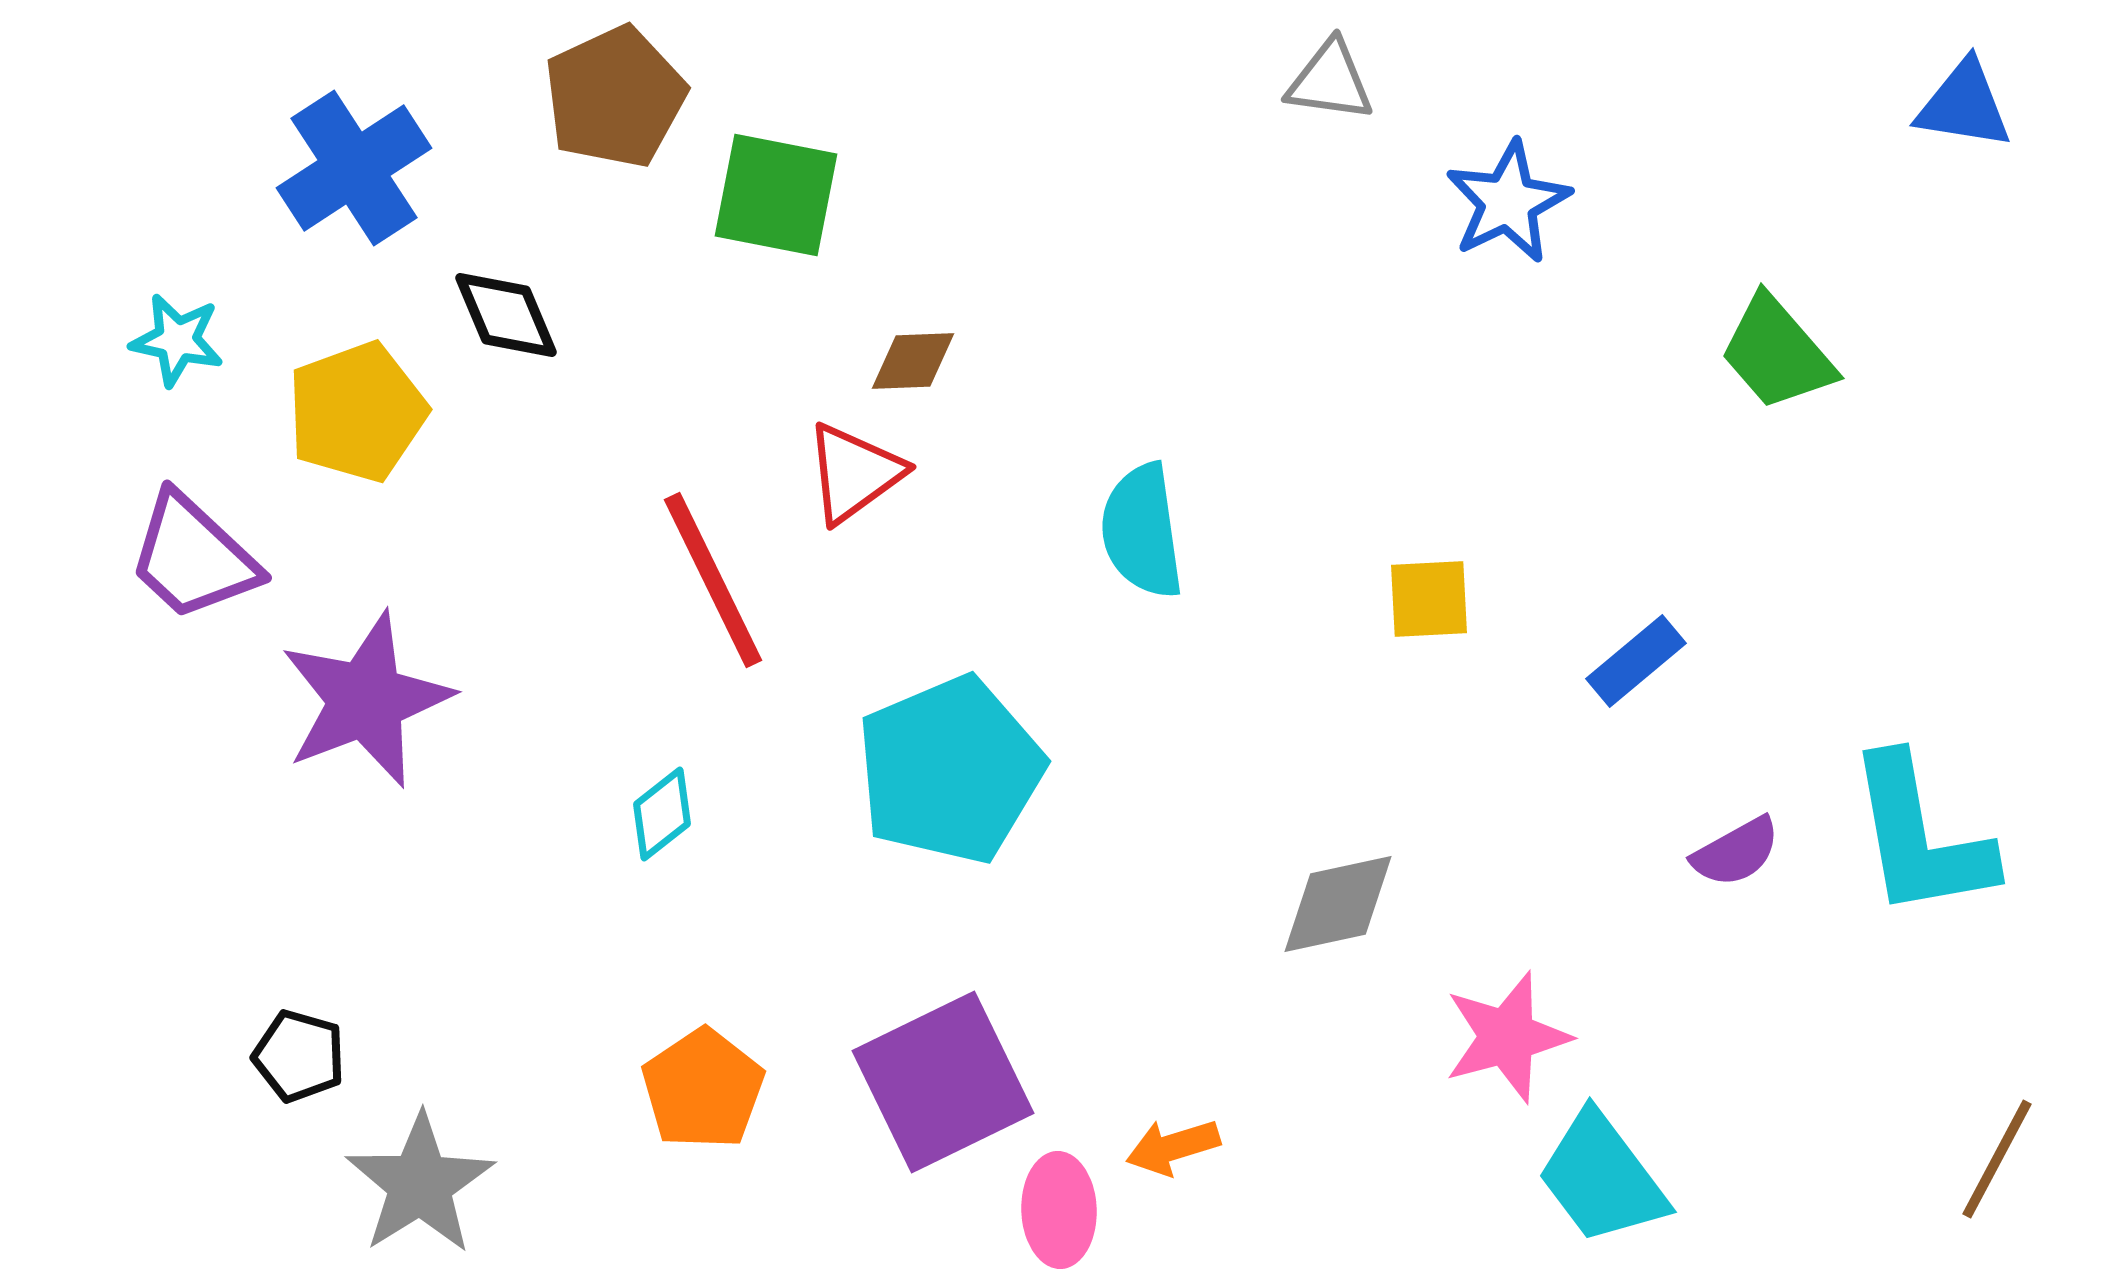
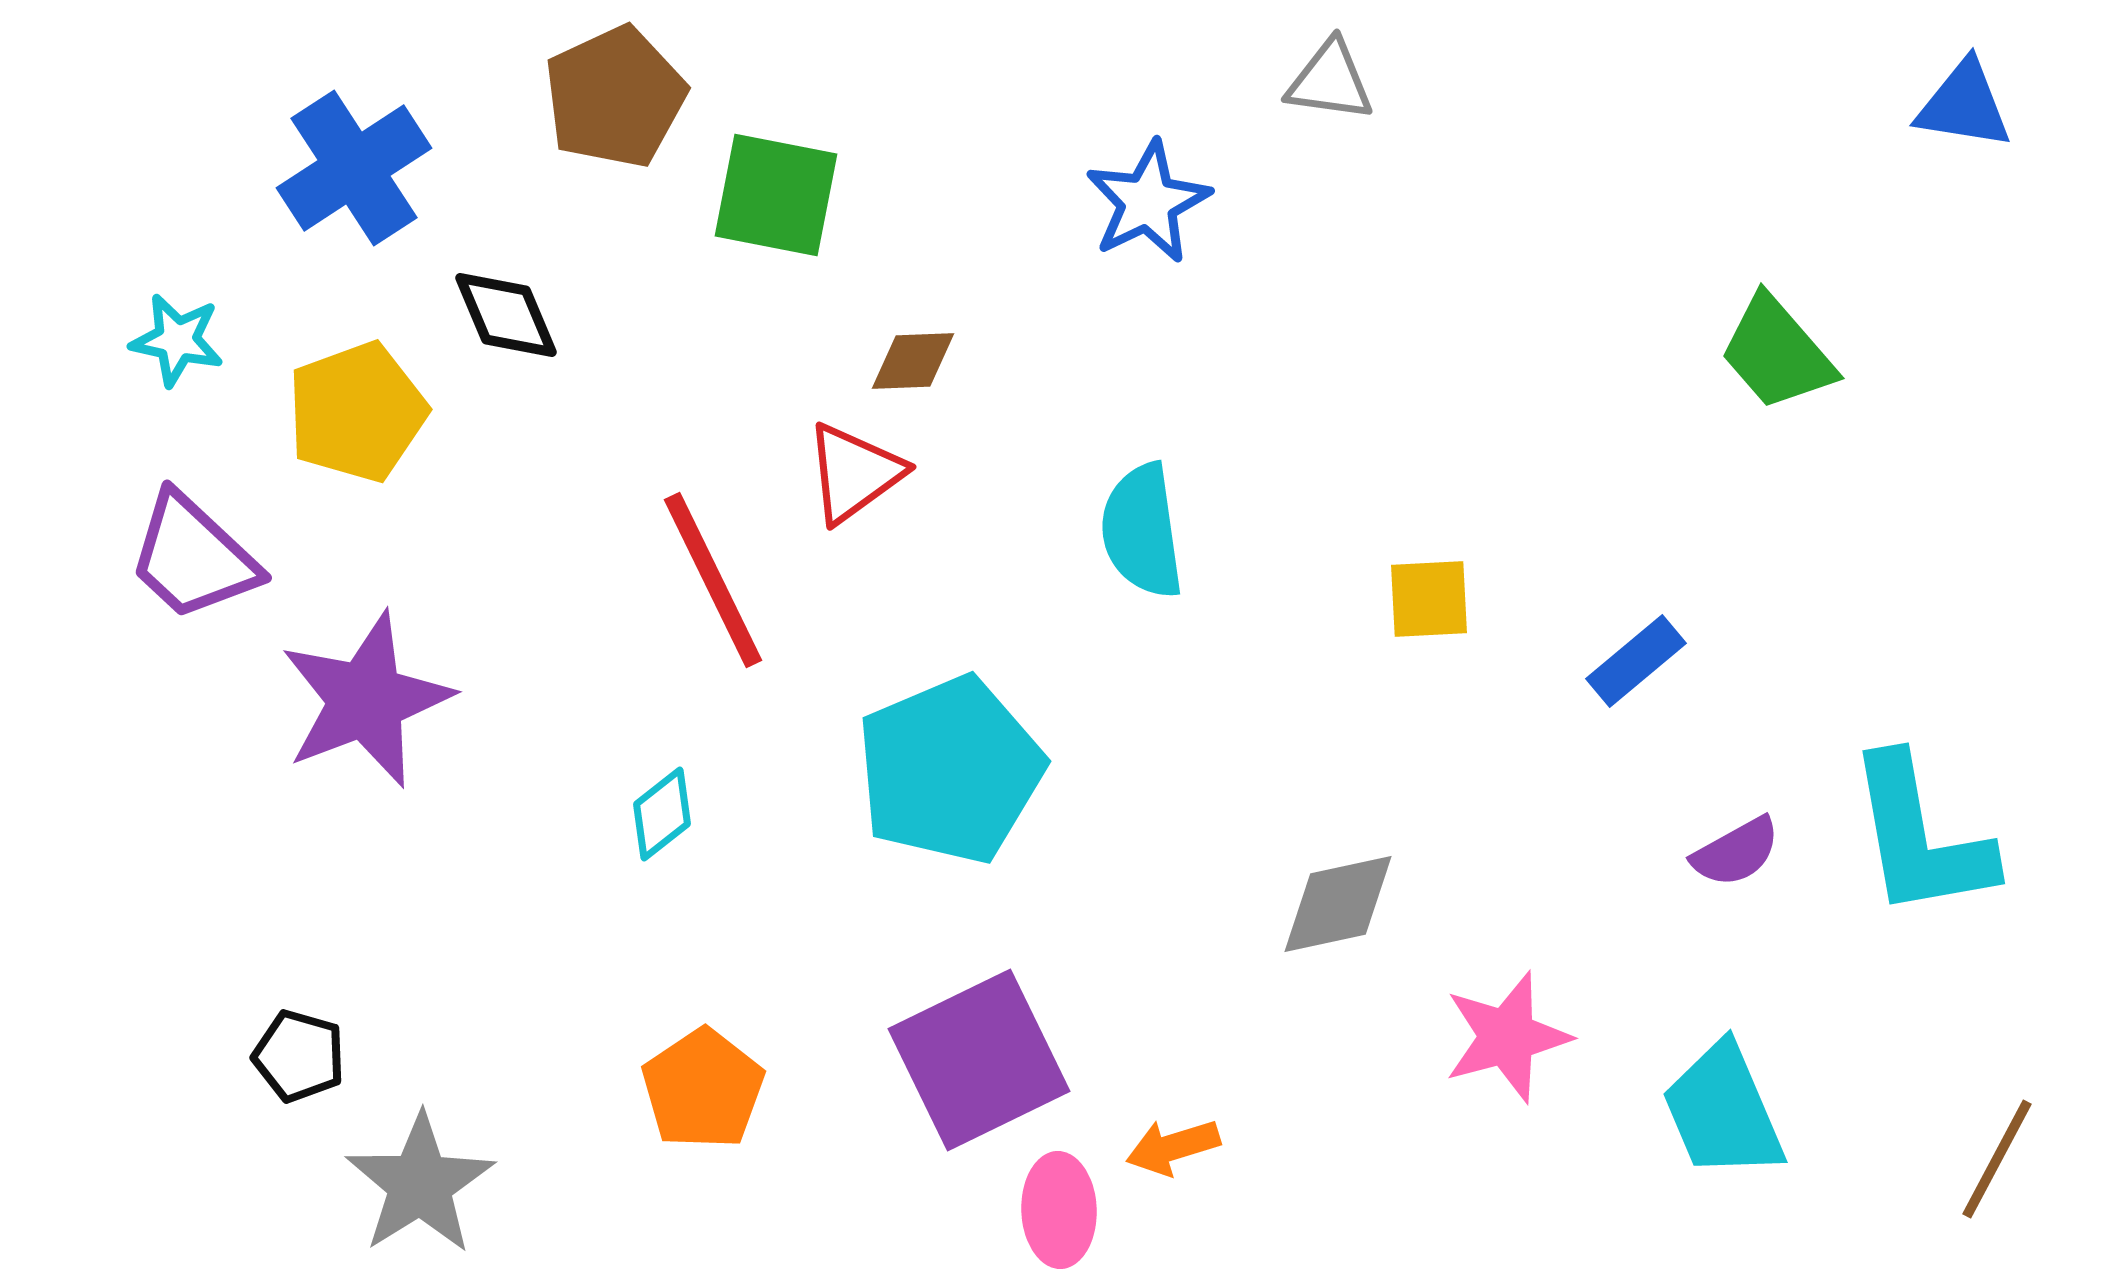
blue star: moved 360 px left
purple square: moved 36 px right, 22 px up
cyan trapezoid: moved 121 px right, 67 px up; rotated 14 degrees clockwise
